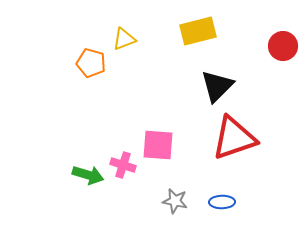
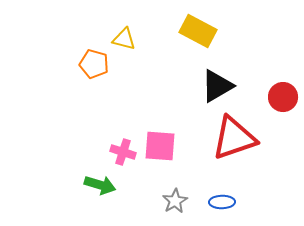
yellow rectangle: rotated 42 degrees clockwise
yellow triangle: rotated 35 degrees clockwise
red circle: moved 51 px down
orange pentagon: moved 3 px right, 1 px down
black triangle: rotated 15 degrees clockwise
pink square: moved 2 px right, 1 px down
pink cross: moved 13 px up
green arrow: moved 12 px right, 10 px down
gray star: rotated 30 degrees clockwise
